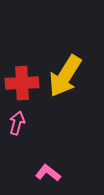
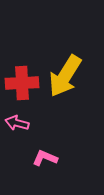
pink arrow: rotated 90 degrees counterclockwise
pink L-shape: moved 3 px left, 15 px up; rotated 15 degrees counterclockwise
